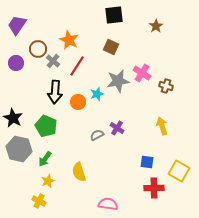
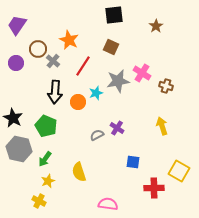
red line: moved 6 px right
cyan star: moved 1 px left, 1 px up
blue square: moved 14 px left
